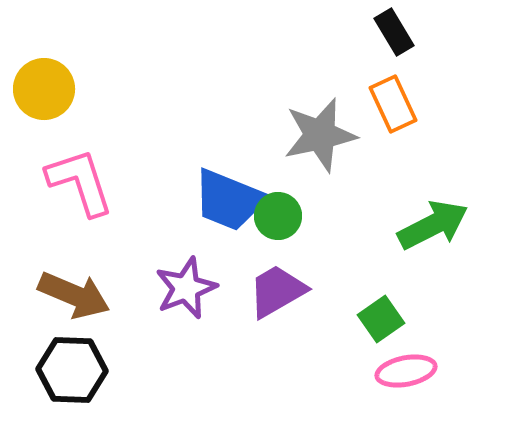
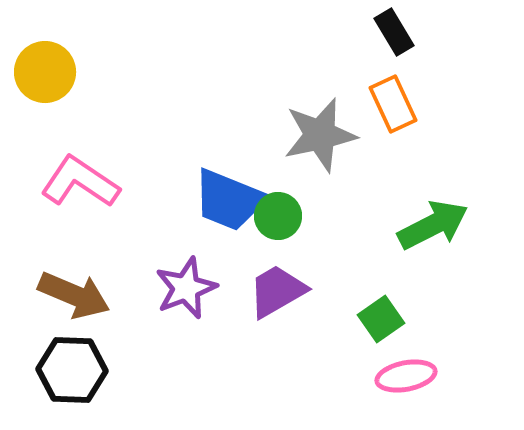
yellow circle: moved 1 px right, 17 px up
pink L-shape: rotated 38 degrees counterclockwise
pink ellipse: moved 5 px down
